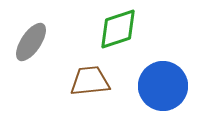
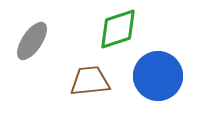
gray ellipse: moved 1 px right, 1 px up
blue circle: moved 5 px left, 10 px up
